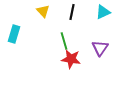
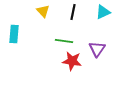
black line: moved 1 px right
cyan rectangle: rotated 12 degrees counterclockwise
green line: rotated 66 degrees counterclockwise
purple triangle: moved 3 px left, 1 px down
red star: moved 1 px right, 2 px down
